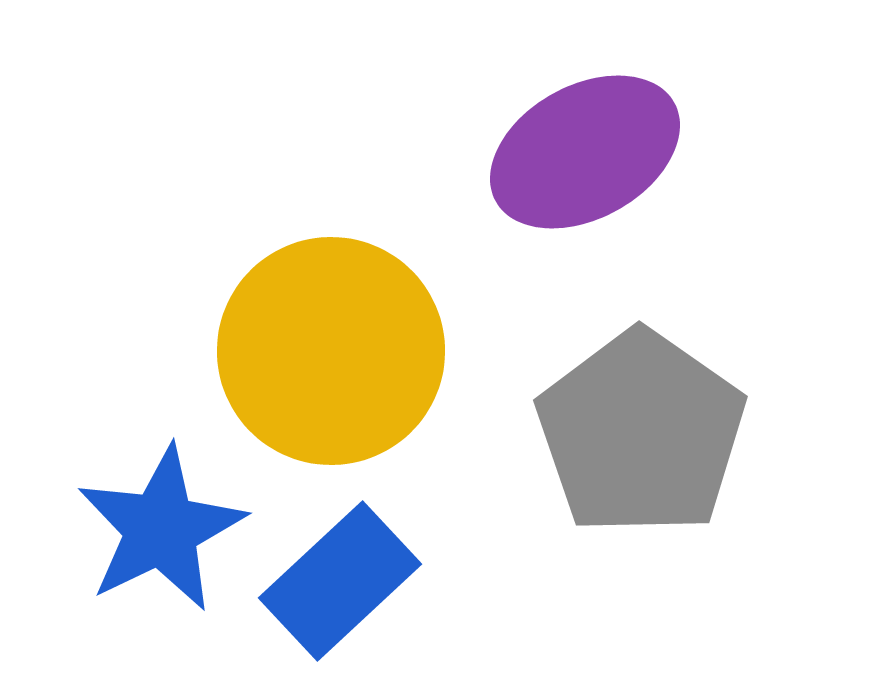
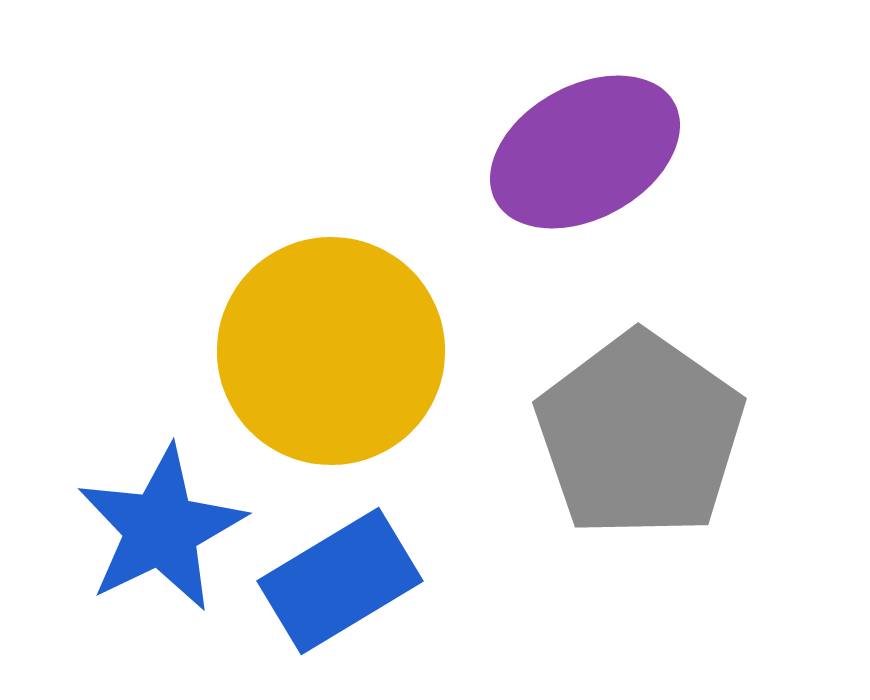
gray pentagon: moved 1 px left, 2 px down
blue rectangle: rotated 12 degrees clockwise
